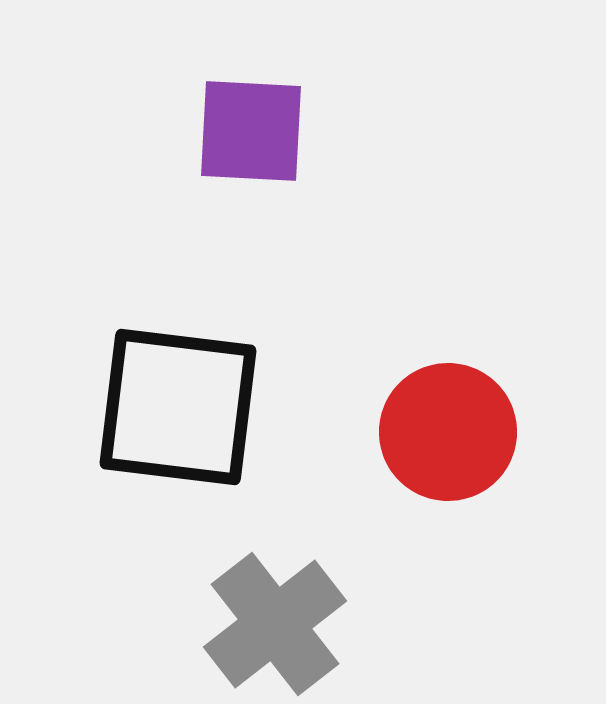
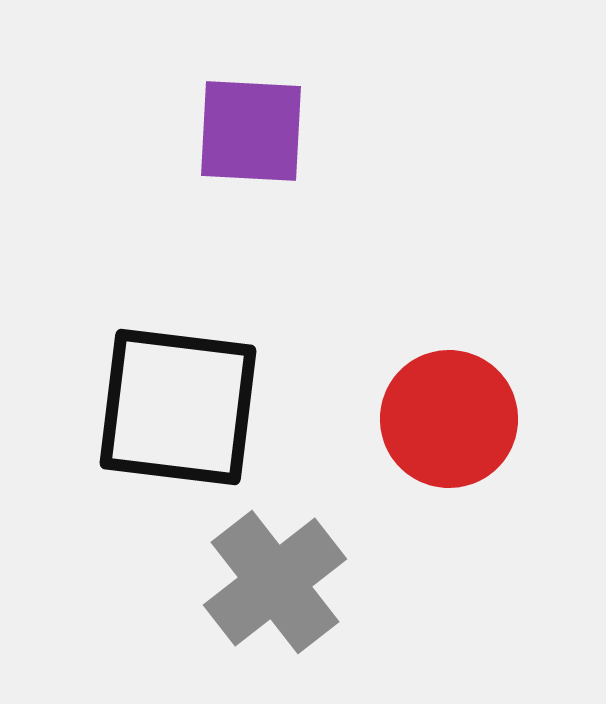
red circle: moved 1 px right, 13 px up
gray cross: moved 42 px up
